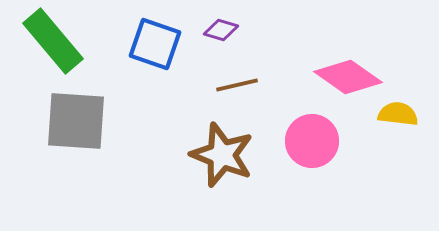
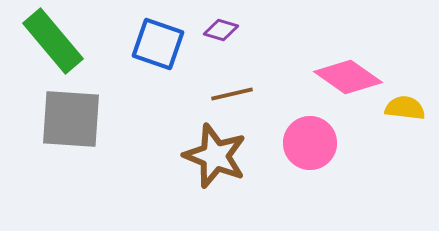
blue square: moved 3 px right
brown line: moved 5 px left, 9 px down
yellow semicircle: moved 7 px right, 6 px up
gray square: moved 5 px left, 2 px up
pink circle: moved 2 px left, 2 px down
brown star: moved 7 px left, 1 px down
